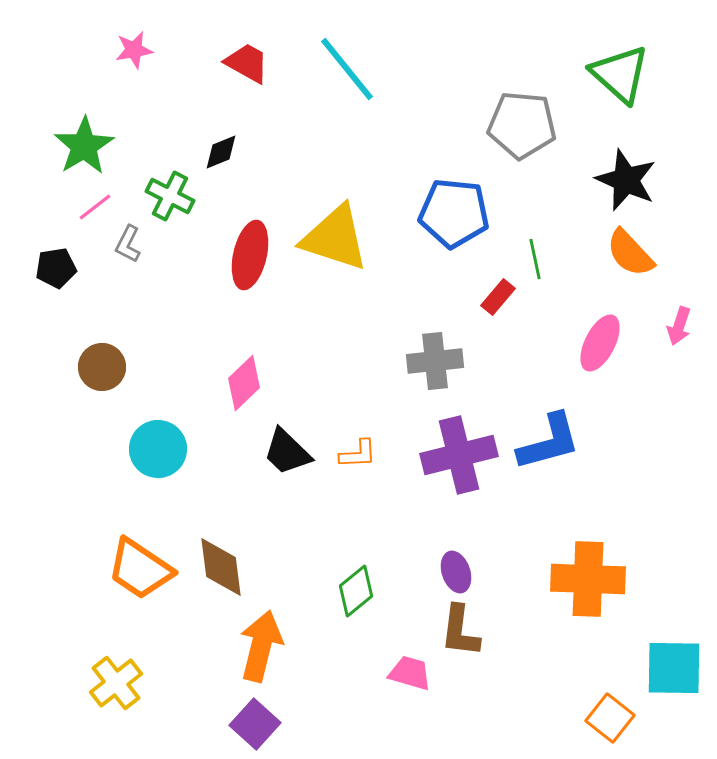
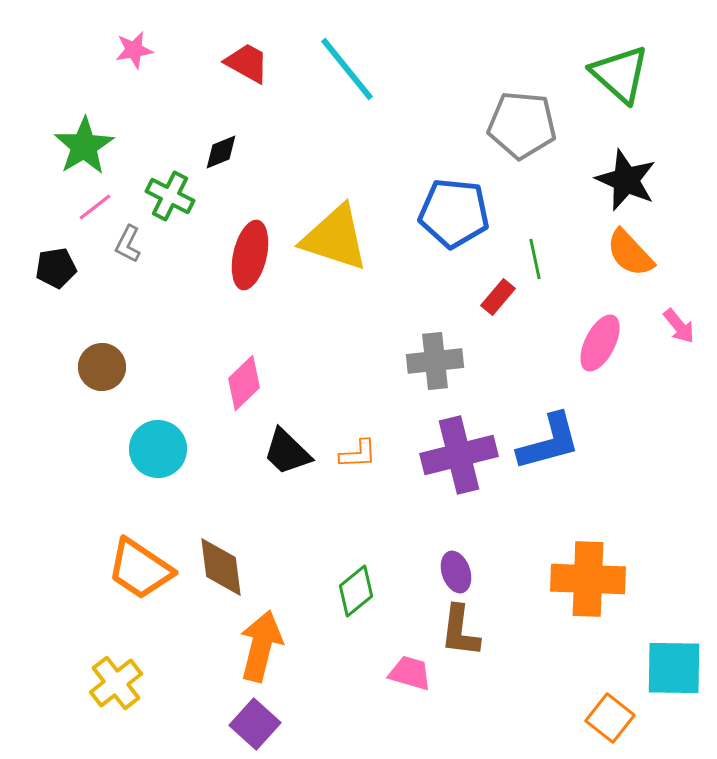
pink arrow: rotated 57 degrees counterclockwise
